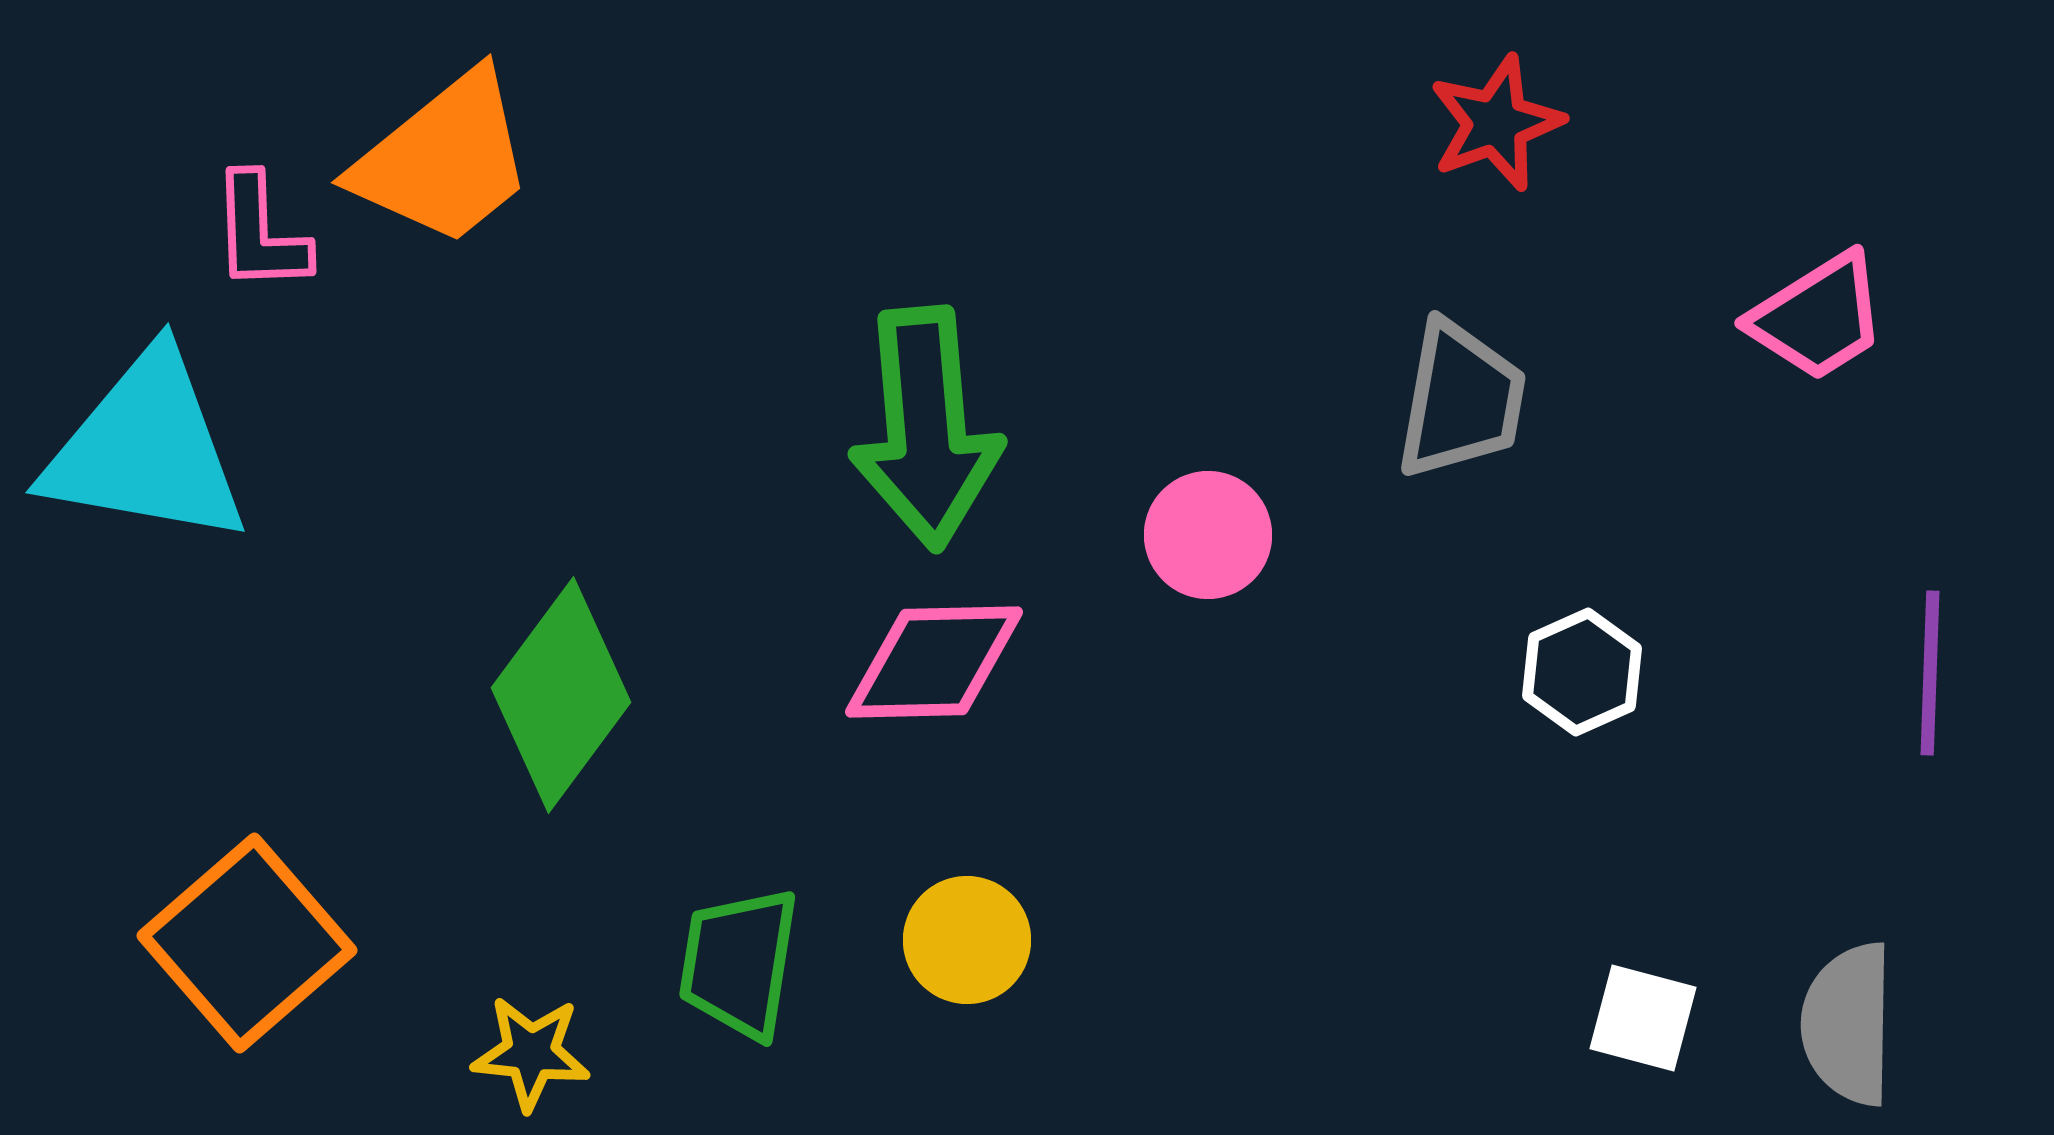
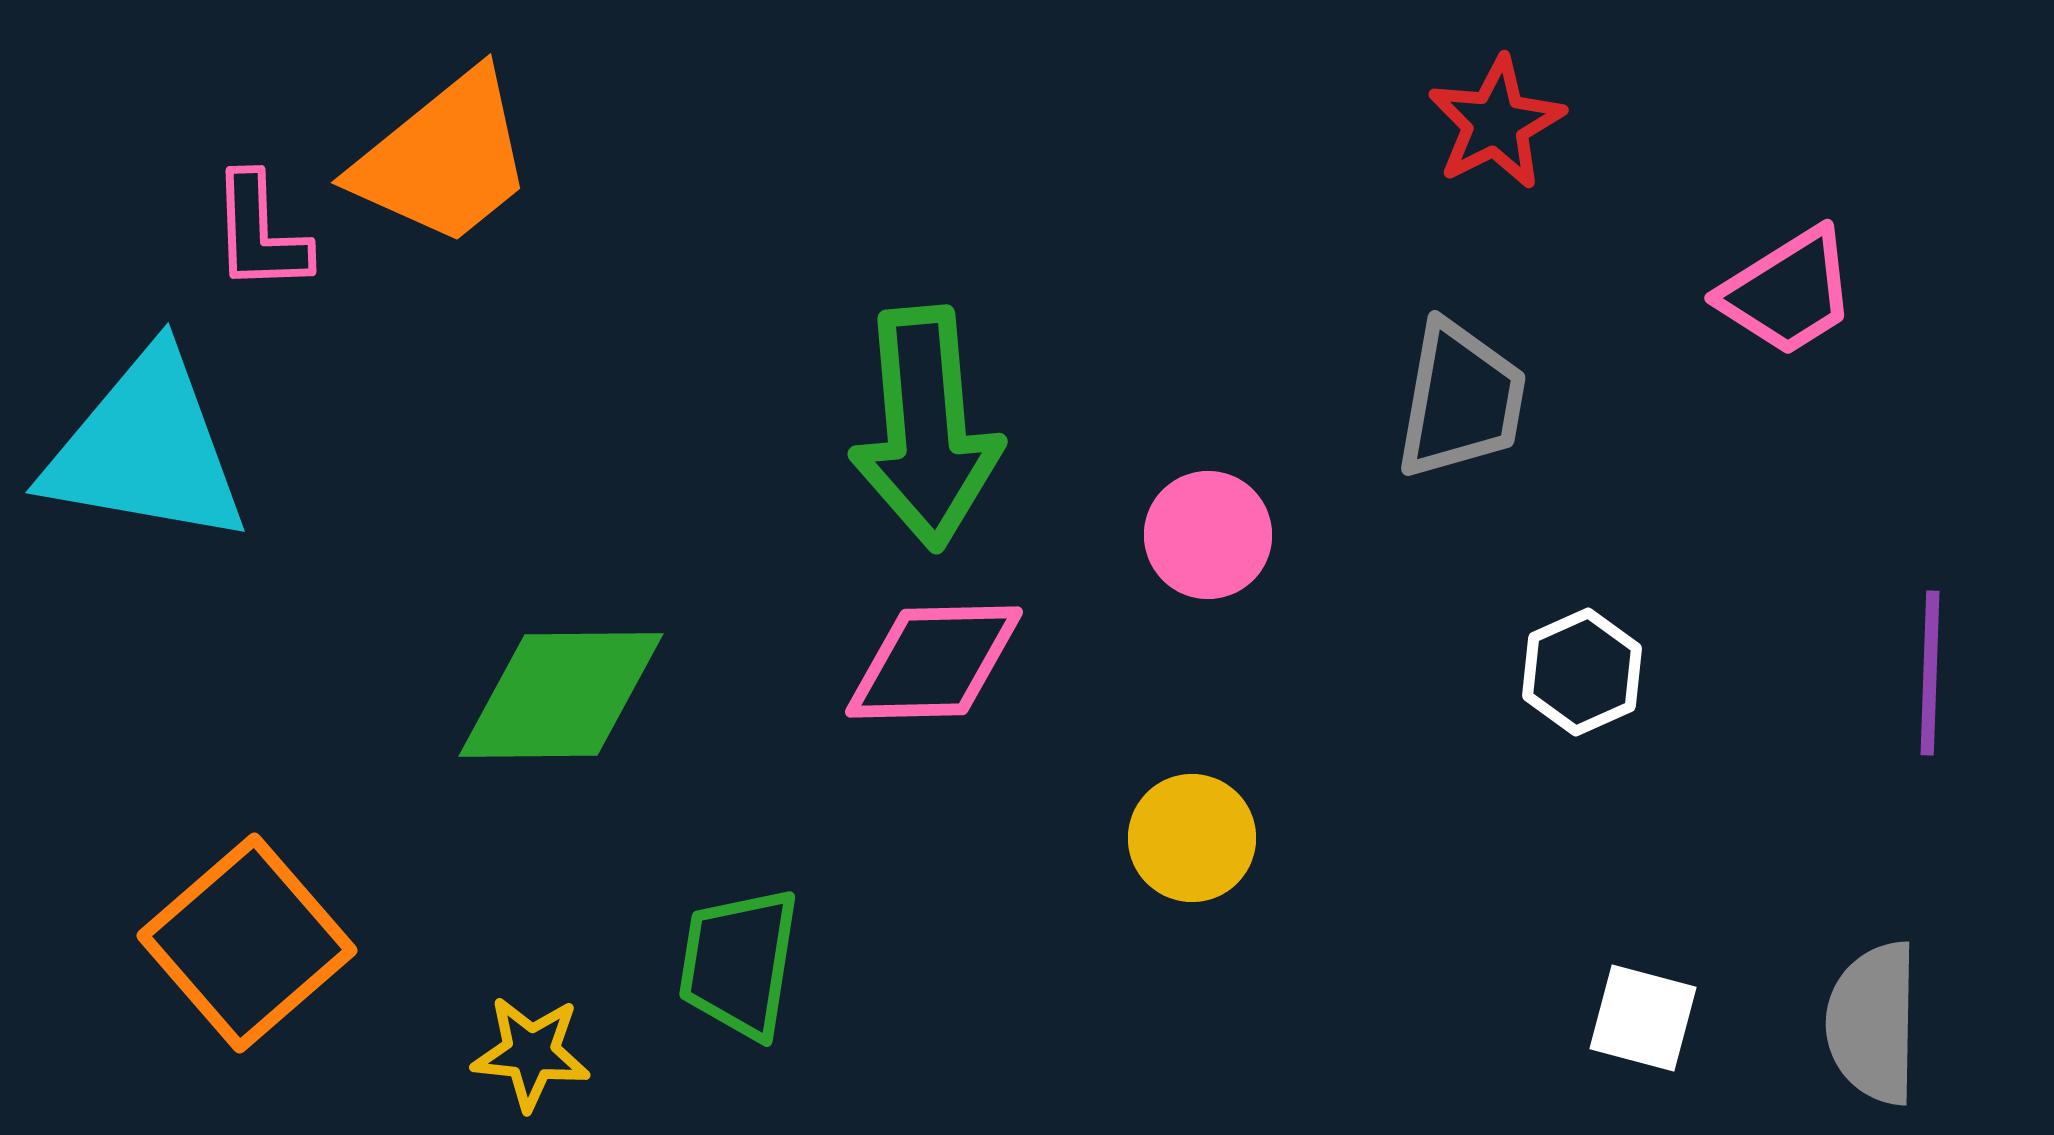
red star: rotated 7 degrees counterclockwise
pink trapezoid: moved 30 px left, 25 px up
green diamond: rotated 53 degrees clockwise
yellow circle: moved 225 px right, 102 px up
gray semicircle: moved 25 px right, 1 px up
